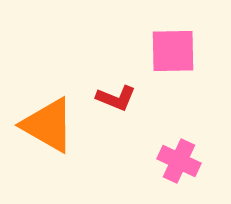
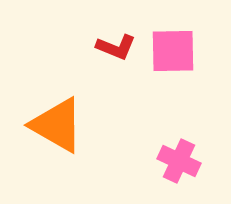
red L-shape: moved 51 px up
orange triangle: moved 9 px right
